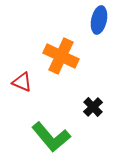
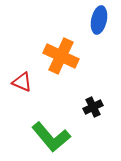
black cross: rotated 18 degrees clockwise
